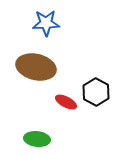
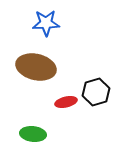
black hexagon: rotated 16 degrees clockwise
red ellipse: rotated 40 degrees counterclockwise
green ellipse: moved 4 px left, 5 px up
